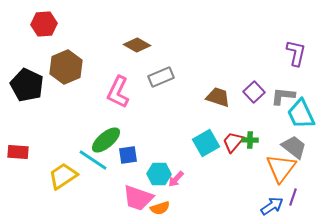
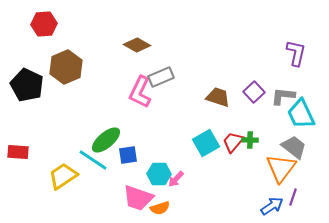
pink L-shape: moved 22 px right
